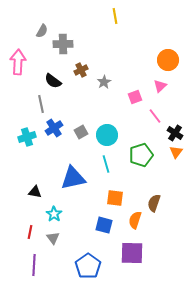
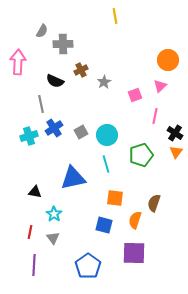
black semicircle: moved 2 px right; rotated 12 degrees counterclockwise
pink square: moved 2 px up
pink line: rotated 49 degrees clockwise
cyan cross: moved 2 px right, 1 px up
purple square: moved 2 px right
